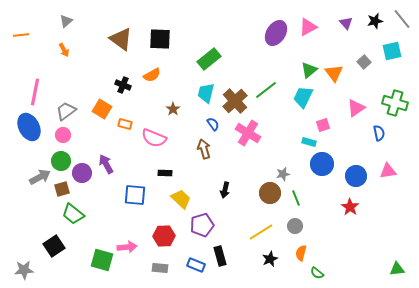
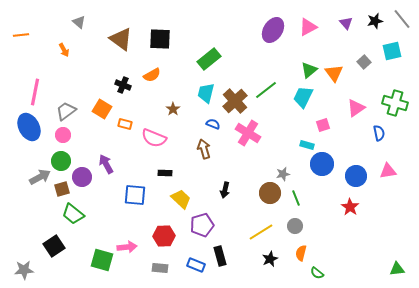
gray triangle at (66, 21): moved 13 px right, 1 px down; rotated 40 degrees counterclockwise
purple ellipse at (276, 33): moved 3 px left, 3 px up
blue semicircle at (213, 124): rotated 32 degrees counterclockwise
cyan rectangle at (309, 142): moved 2 px left, 3 px down
purple circle at (82, 173): moved 4 px down
